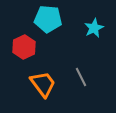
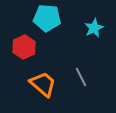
cyan pentagon: moved 1 px left, 1 px up
orange trapezoid: rotated 12 degrees counterclockwise
